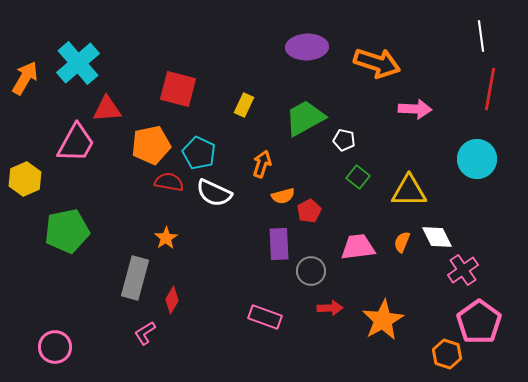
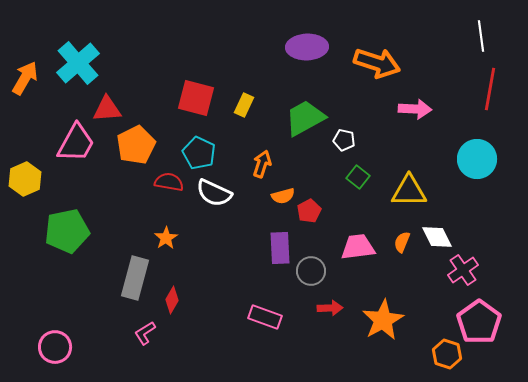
red square at (178, 89): moved 18 px right, 9 px down
orange pentagon at (151, 145): moved 15 px left; rotated 15 degrees counterclockwise
purple rectangle at (279, 244): moved 1 px right, 4 px down
